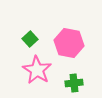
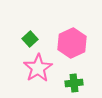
pink hexagon: moved 3 px right; rotated 24 degrees clockwise
pink star: moved 1 px right, 2 px up; rotated 8 degrees clockwise
